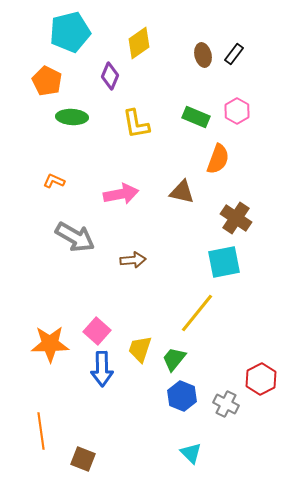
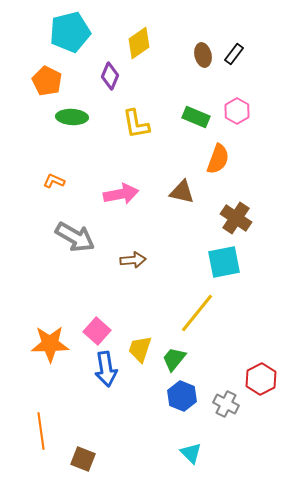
blue arrow: moved 4 px right; rotated 8 degrees counterclockwise
